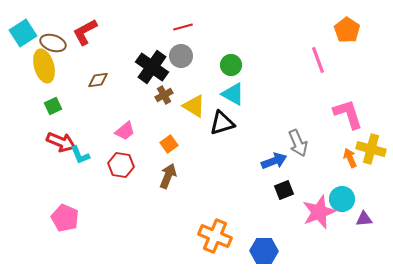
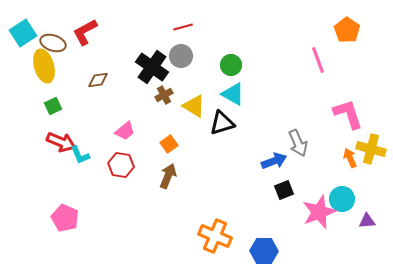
purple triangle: moved 3 px right, 2 px down
